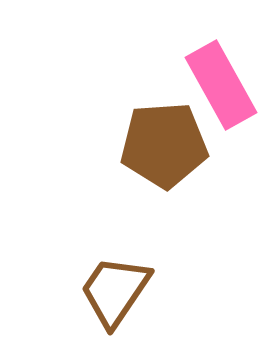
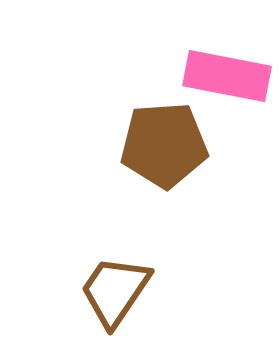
pink rectangle: moved 6 px right, 9 px up; rotated 50 degrees counterclockwise
